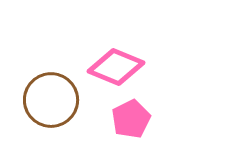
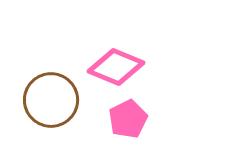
pink pentagon: moved 3 px left
